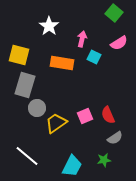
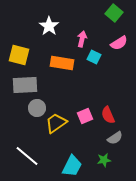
gray rectangle: rotated 70 degrees clockwise
